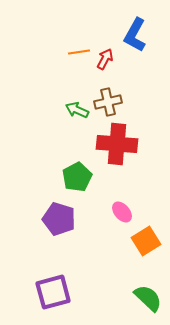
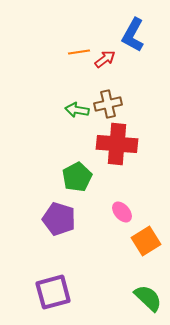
blue L-shape: moved 2 px left
red arrow: rotated 25 degrees clockwise
brown cross: moved 2 px down
green arrow: rotated 15 degrees counterclockwise
